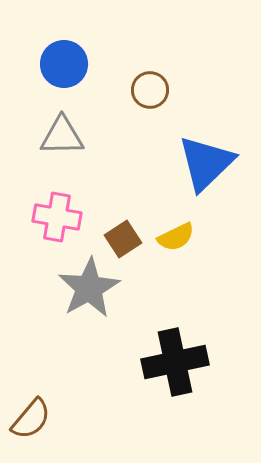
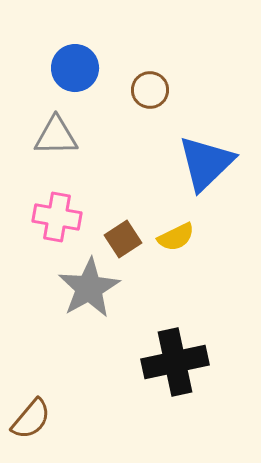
blue circle: moved 11 px right, 4 px down
gray triangle: moved 6 px left
